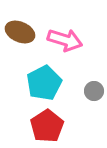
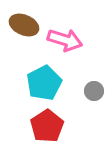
brown ellipse: moved 4 px right, 7 px up
